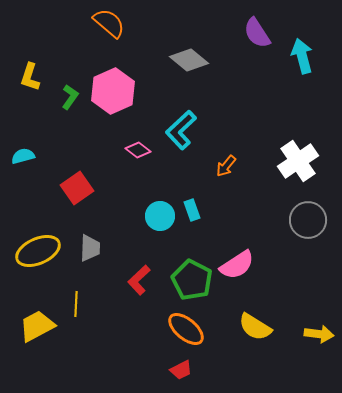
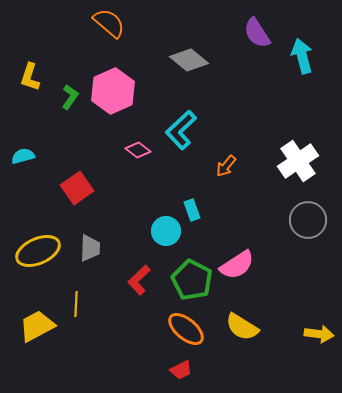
cyan circle: moved 6 px right, 15 px down
yellow semicircle: moved 13 px left
